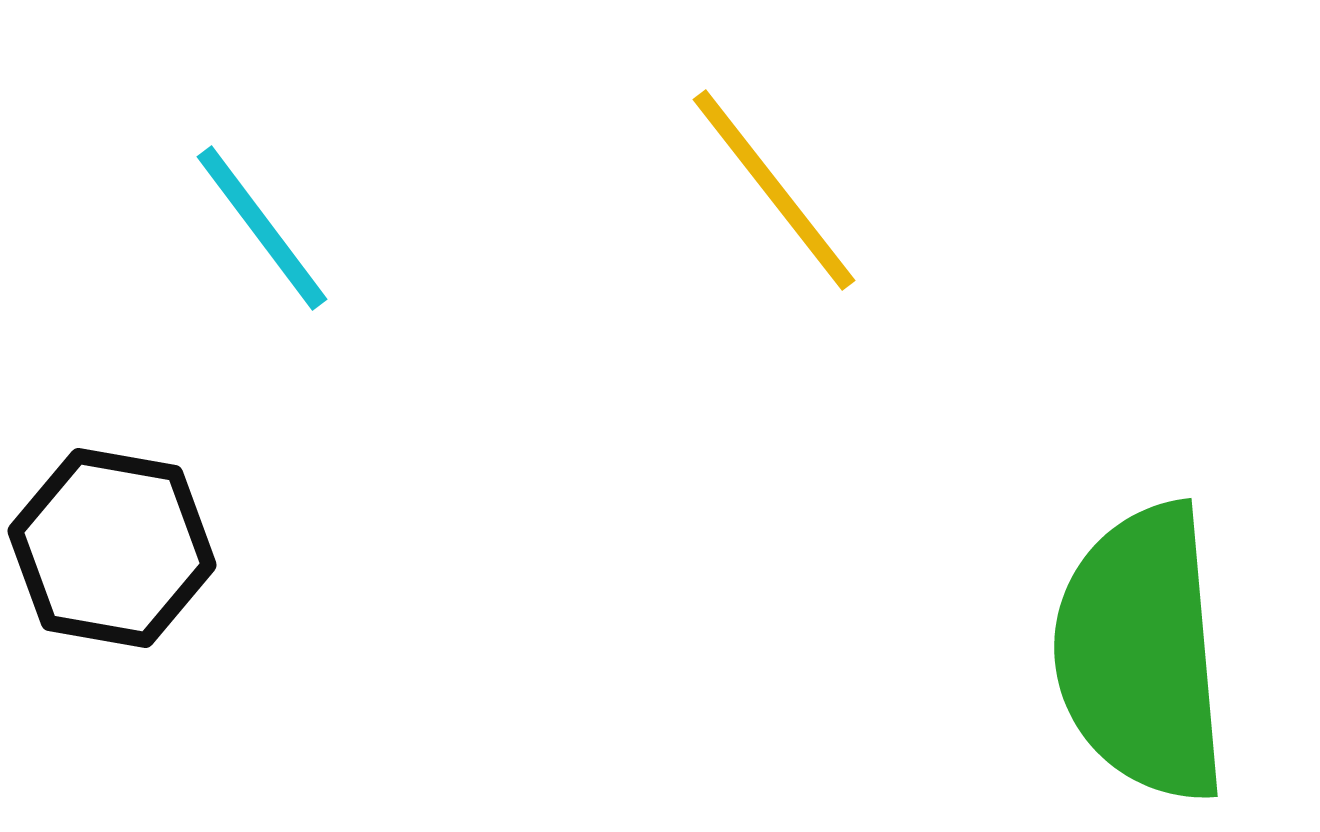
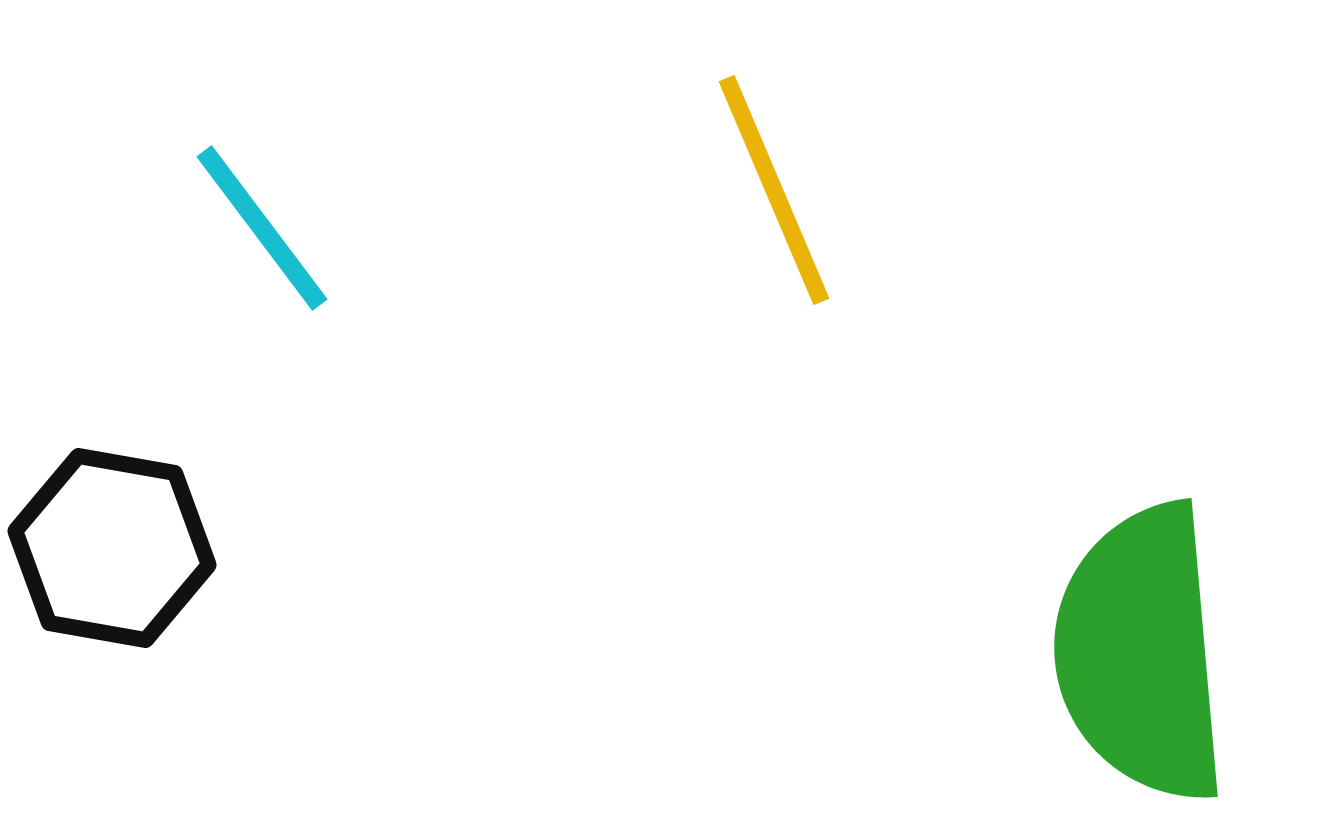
yellow line: rotated 15 degrees clockwise
